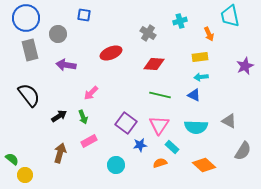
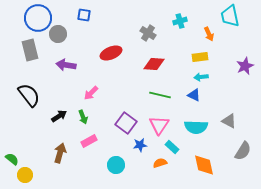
blue circle: moved 12 px right
orange diamond: rotated 35 degrees clockwise
